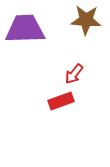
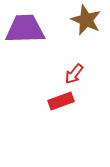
brown star: rotated 20 degrees clockwise
